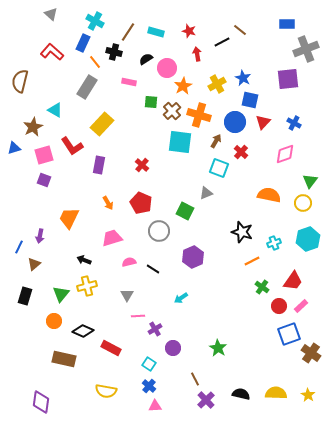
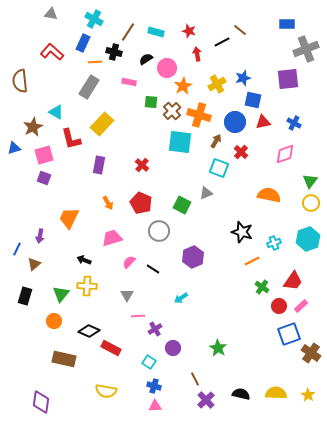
gray triangle at (51, 14): rotated 32 degrees counterclockwise
cyan cross at (95, 21): moved 1 px left, 2 px up
orange line at (95, 62): rotated 56 degrees counterclockwise
blue star at (243, 78): rotated 28 degrees clockwise
brown semicircle at (20, 81): rotated 20 degrees counterclockwise
gray rectangle at (87, 87): moved 2 px right
blue square at (250, 100): moved 3 px right
cyan triangle at (55, 110): moved 1 px right, 2 px down
red triangle at (263, 122): rotated 35 degrees clockwise
red L-shape at (72, 146): moved 1 px left, 7 px up; rotated 20 degrees clockwise
purple square at (44, 180): moved 2 px up
yellow circle at (303, 203): moved 8 px right
green square at (185, 211): moved 3 px left, 6 px up
blue line at (19, 247): moved 2 px left, 2 px down
pink semicircle at (129, 262): rotated 32 degrees counterclockwise
yellow cross at (87, 286): rotated 18 degrees clockwise
black diamond at (83, 331): moved 6 px right
cyan square at (149, 364): moved 2 px up
blue cross at (149, 386): moved 5 px right; rotated 24 degrees counterclockwise
